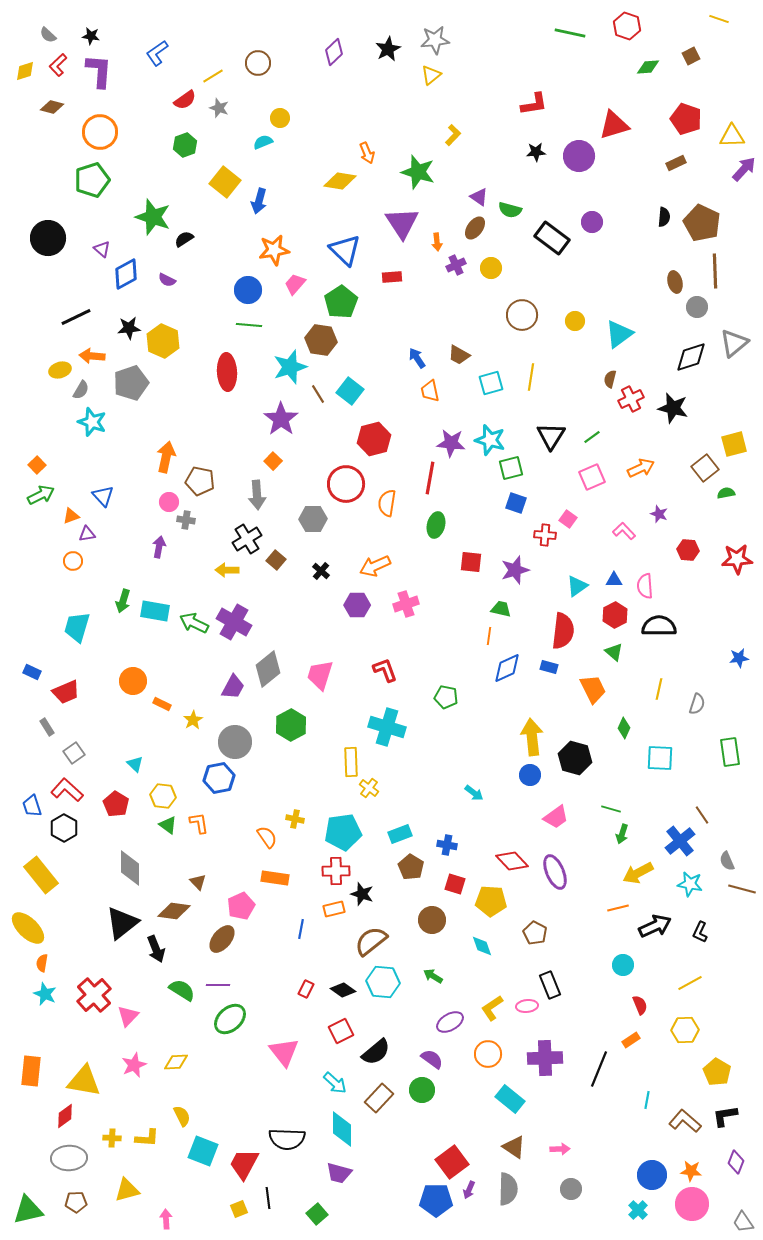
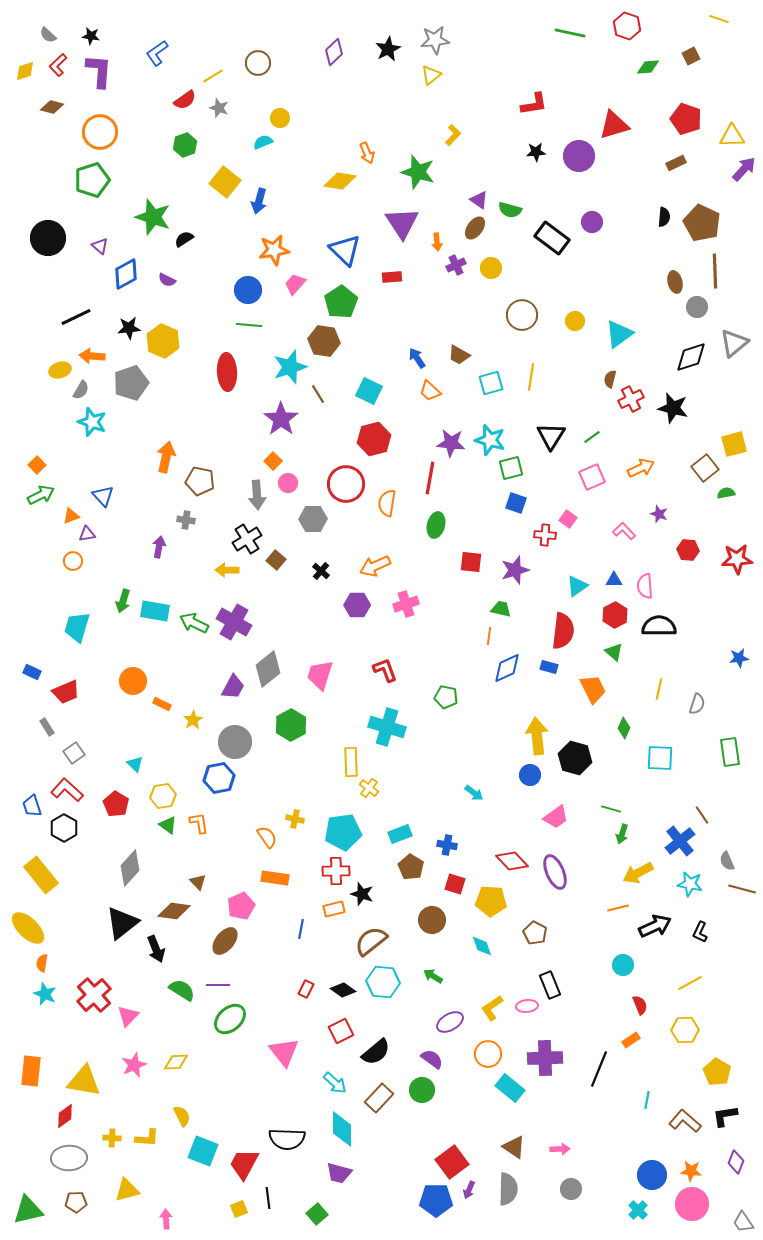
purple triangle at (479, 197): moved 3 px down
purple triangle at (102, 249): moved 2 px left, 3 px up
brown hexagon at (321, 340): moved 3 px right, 1 px down
cyan square at (350, 391): moved 19 px right; rotated 12 degrees counterclockwise
orange trapezoid at (430, 391): rotated 35 degrees counterclockwise
pink circle at (169, 502): moved 119 px right, 19 px up
yellow arrow at (532, 737): moved 5 px right, 1 px up
yellow hexagon at (163, 796): rotated 15 degrees counterclockwise
gray diamond at (130, 868): rotated 42 degrees clockwise
brown ellipse at (222, 939): moved 3 px right, 2 px down
cyan rectangle at (510, 1099): moved 11 px up
